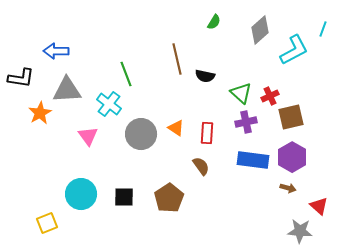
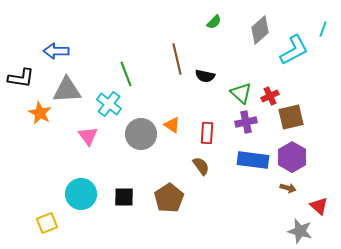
green semicircle: rotated 14 degrees clockwise
orange star: rotated 15 degrees counterclockwise
orange triangle: moved 4 px left, 3 px up
gray star: rotated 10 degrees clockwise
